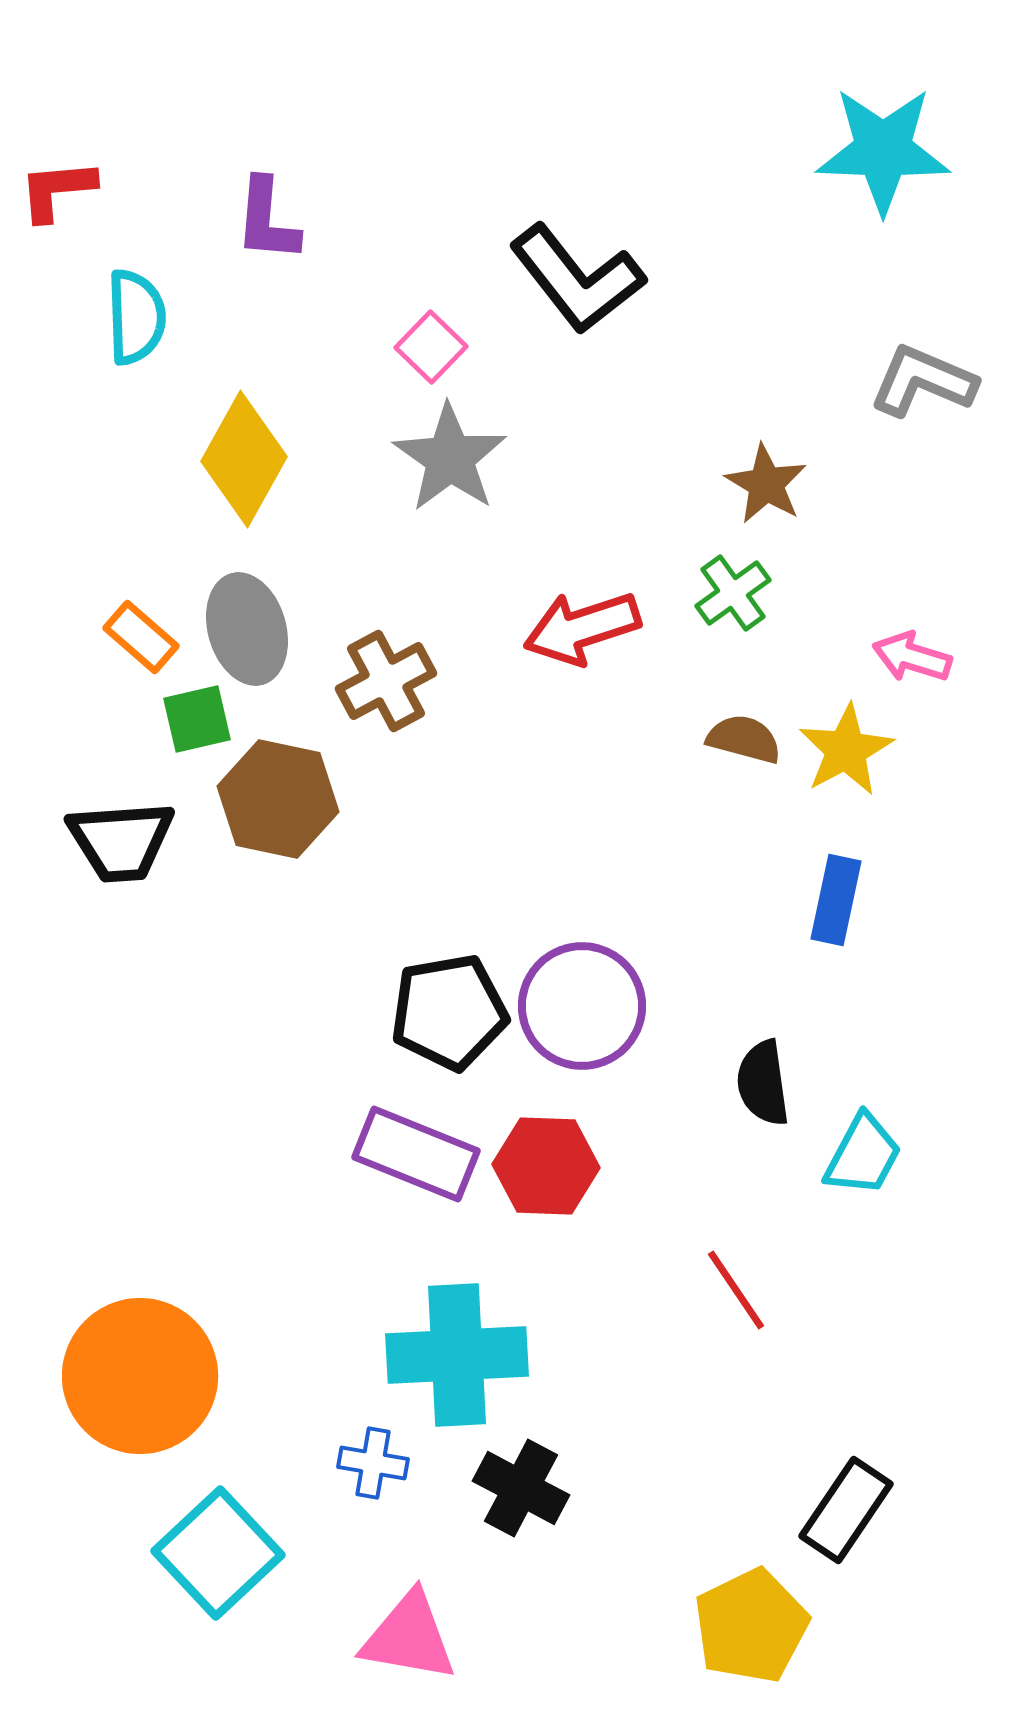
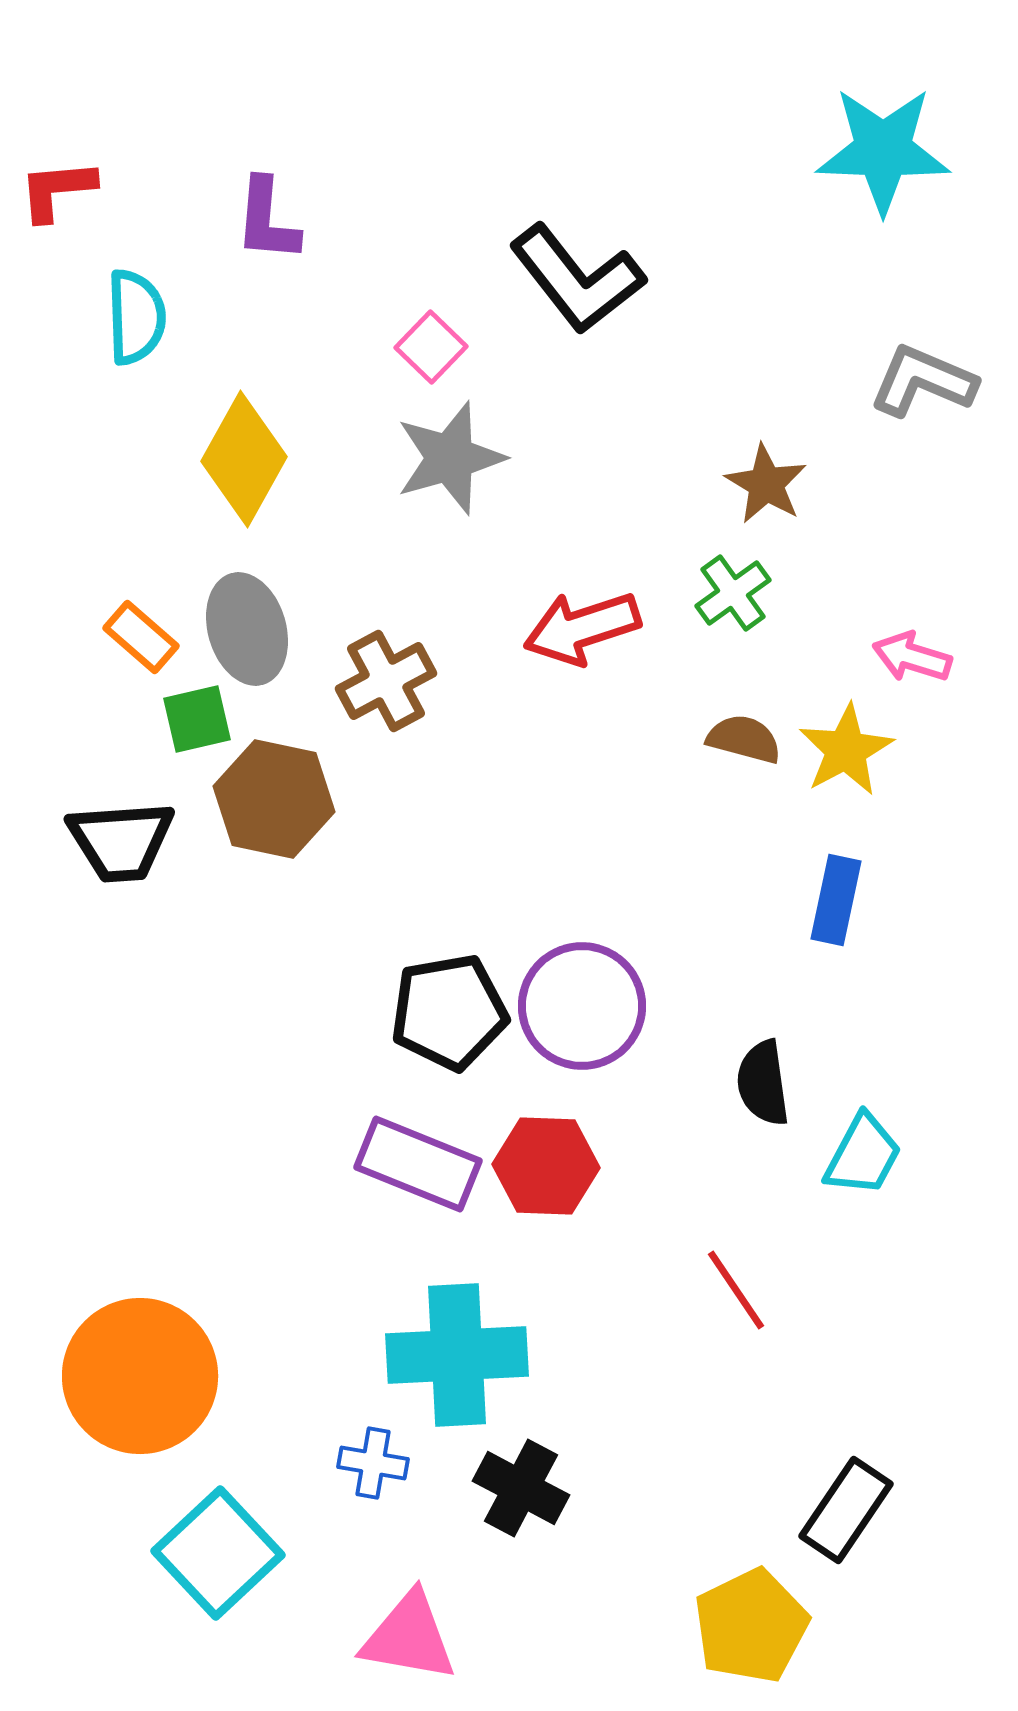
gray star: rotated 21 degrees clockwise
brown hexagon: moved 4 px left
purple rectangle: moved 2 px right, 10 px down
